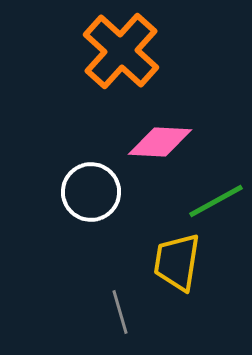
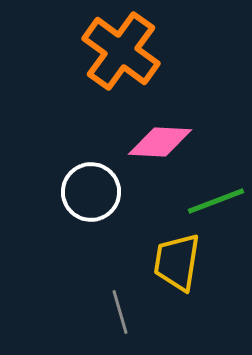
orange cross: rotated 6 degrees counterclockwise
green line: rotated 8 degrees clockwise
